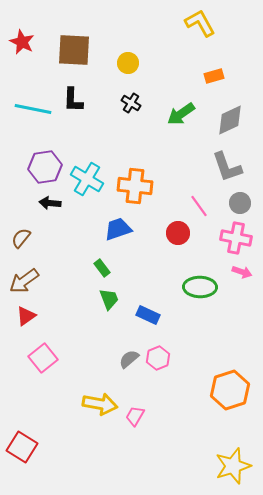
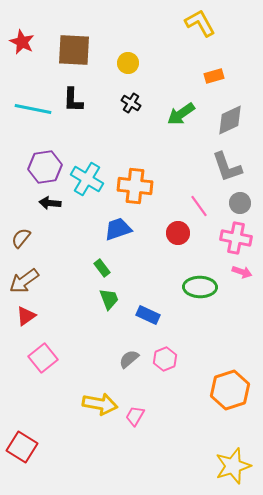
pink hexagon: moved 7 px right, 1 px down
